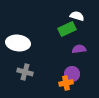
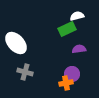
white semicircle: rotated 32 degrees counterclockwise
white ellipse: moved 2 px left; rotated 40 degrees clockwise
